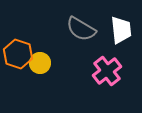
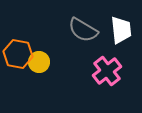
gray semicircle: moved 2 px right, 1 px down
orange hexagon: rotated 8 degrees counterclockwise
yellow circle: moved 1 px left, 1 px up
